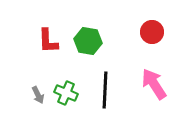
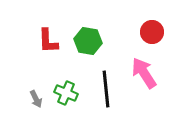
pink arrow: moved 10 px left, 11 px up
black line: moved 1 px right, 1 px up; rotated 9 degrees counterclockwise
gray arrow: moved 2 px left, 4 px down
